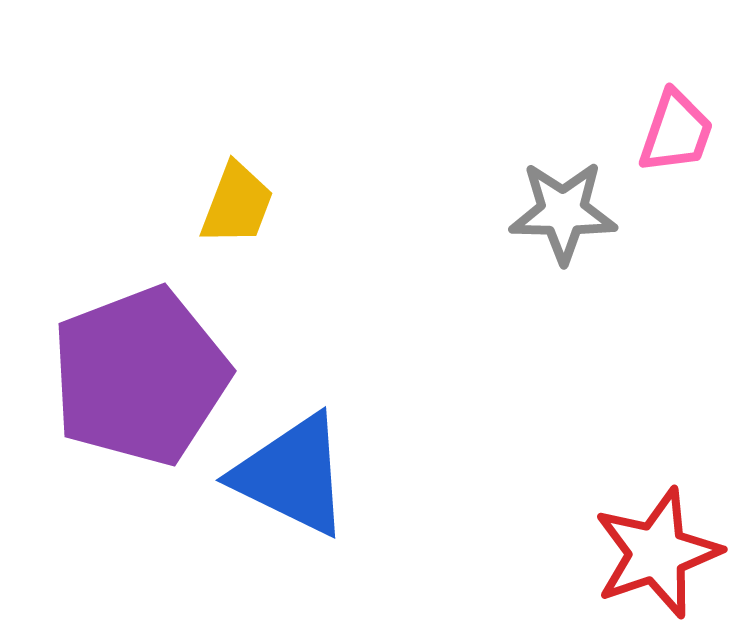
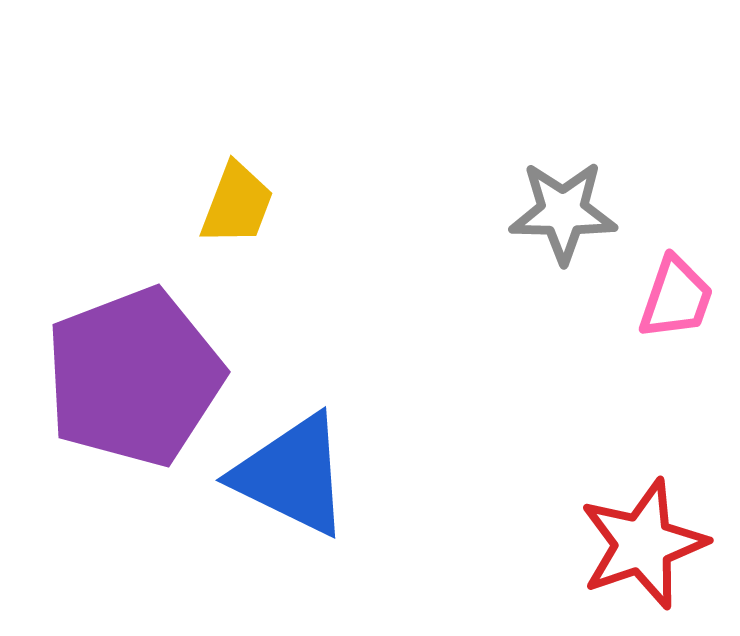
pink trapezoid: moved 166 px down
purple pentagon: moved 6 px left, 1 px down
red star: moved 14 px left, 9 px up
